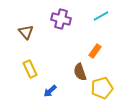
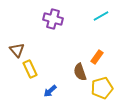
purple cross: moved 8 px left
brown triangle: moved 9 px left, 18 px down
orange rectangle: moved 2 px right, 6 px down
